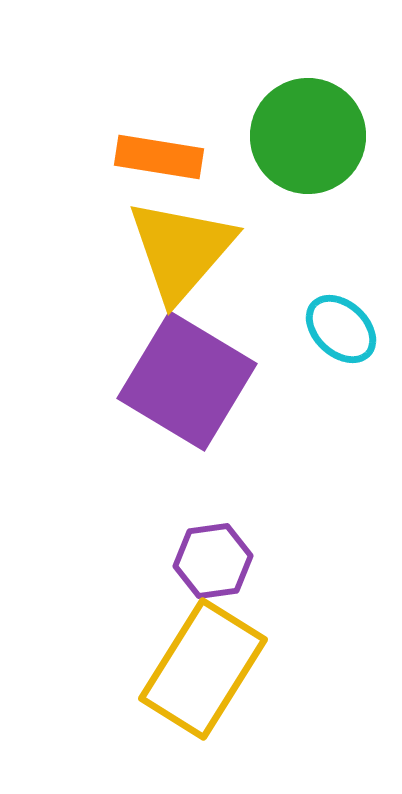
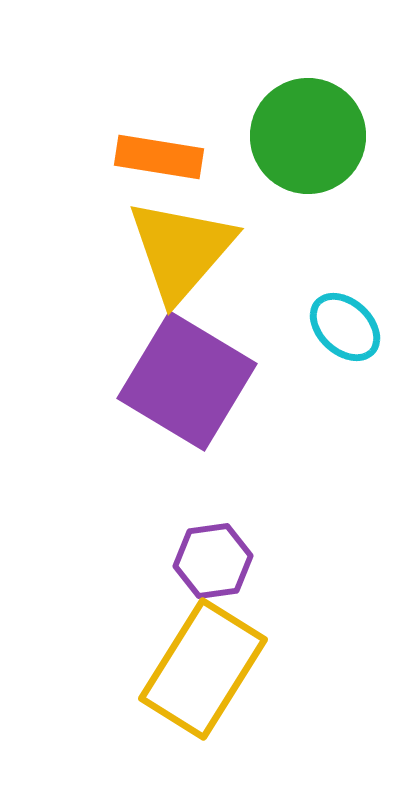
cyan ellipse: moved 4 px right, 2 px up
